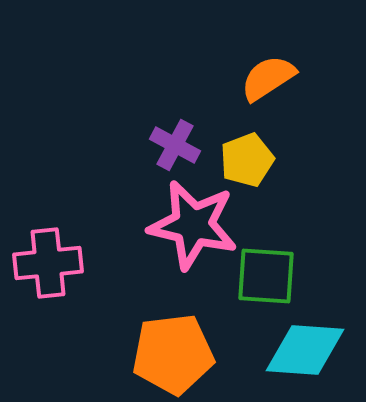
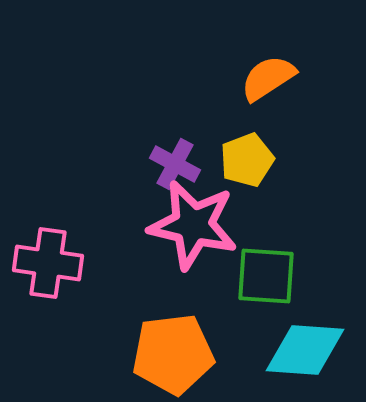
purple cross: moved 19 px down
pink cross: rotated 14 degrees clockwise
